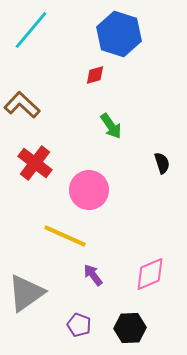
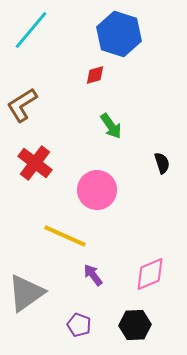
brown L-shape: rotated 75 degrees counterclockwise
pink circle: moved 8 px right
black hexagon: moved 5 px right, 3 px up
